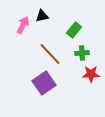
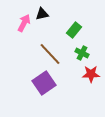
black triangle: moved 2 px up
pink arrow: moved 1 px right, 2 px up
green cross: rotated 32 degrees clockwise
